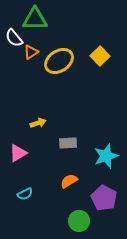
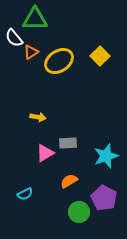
yellow arrow: moved 6 px up; rotated 28 degrees clockwise
pink triangle: moved 27 px right
green circle: moved 9 px up
